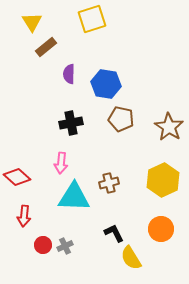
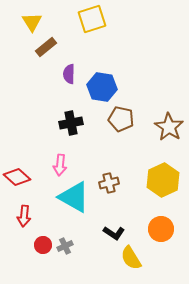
blue hexagon: moved 4 px left, 3 px down
pink arrow: moved 1 px left, 2 px down
cyan triangle: rotated 28 degrees clockwise
black L-shape: rotated 150 degrees clockwise
